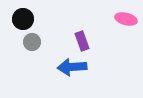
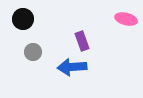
gray circle: moved 1 px right, 10 px down
